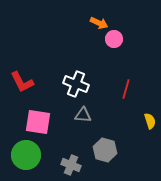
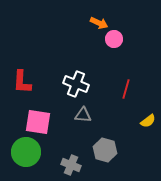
red L-shape: rotated 30 degrees clockwise
yellow semicircle: moved 2 px left; rotated 70 degrees clockwise
green circle: moved 3 px up
